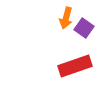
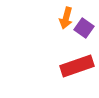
red rectangle: moved 2 px right
